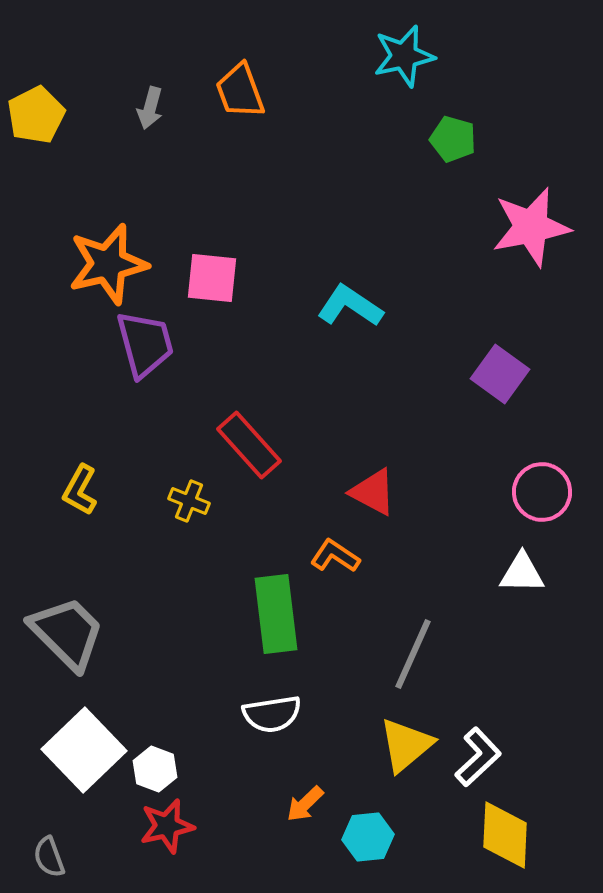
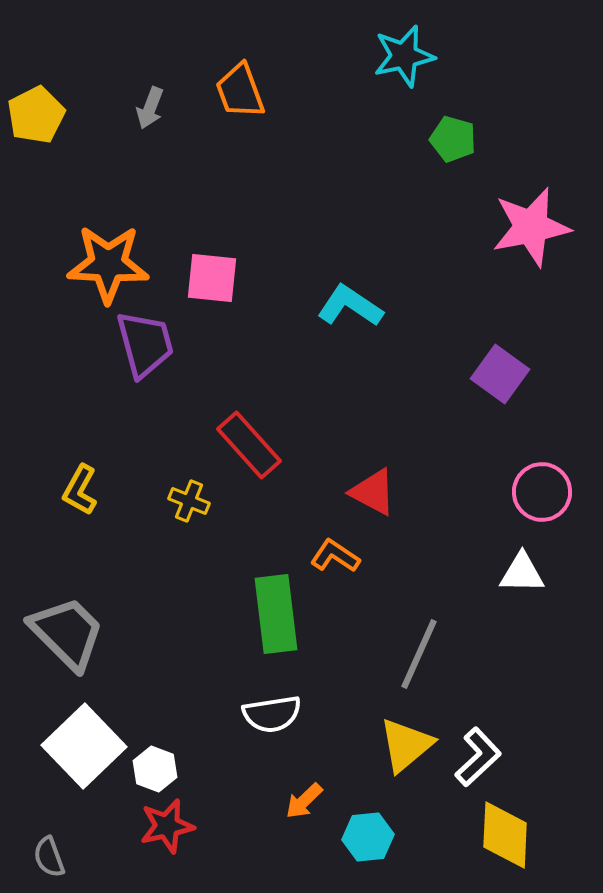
gray arrow: rotated 6 degrees clockwise
orange star: rotated 16 degrees clockwise
gray line: moved 6 px right
white square: moved 4 px up
orange arrow: moved 1 px left, 3 px up
